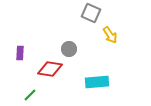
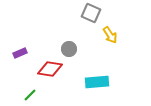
purple rectangle: rotated 64 degrees clockwise
